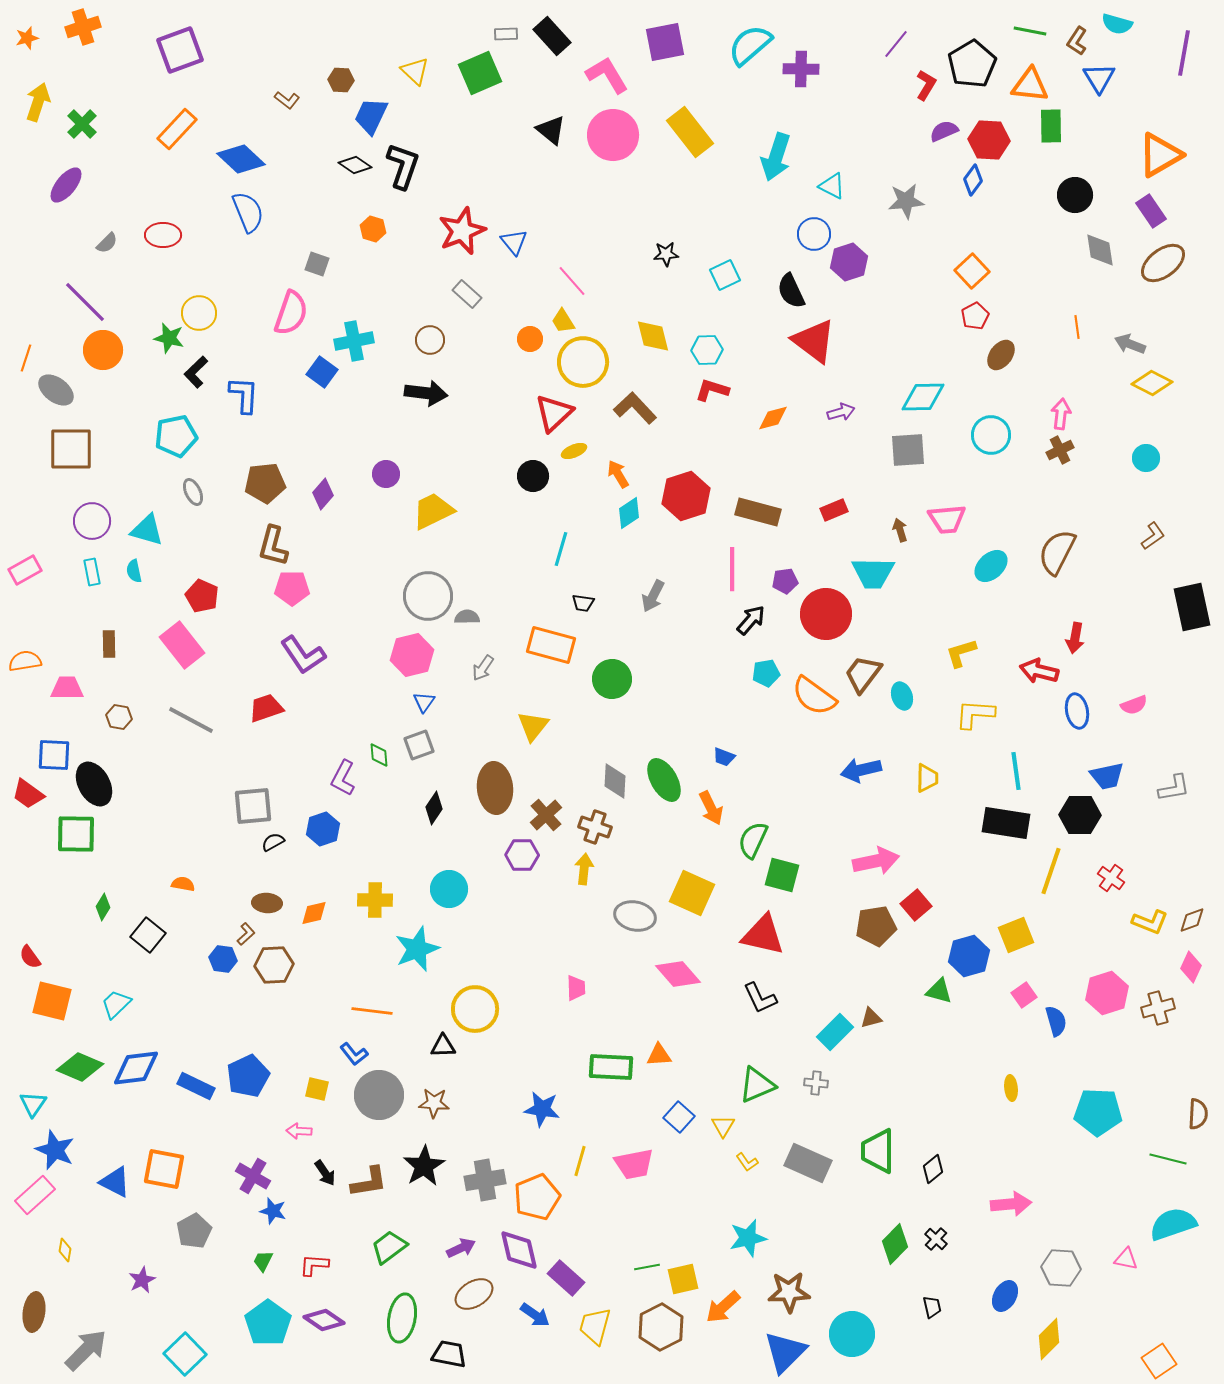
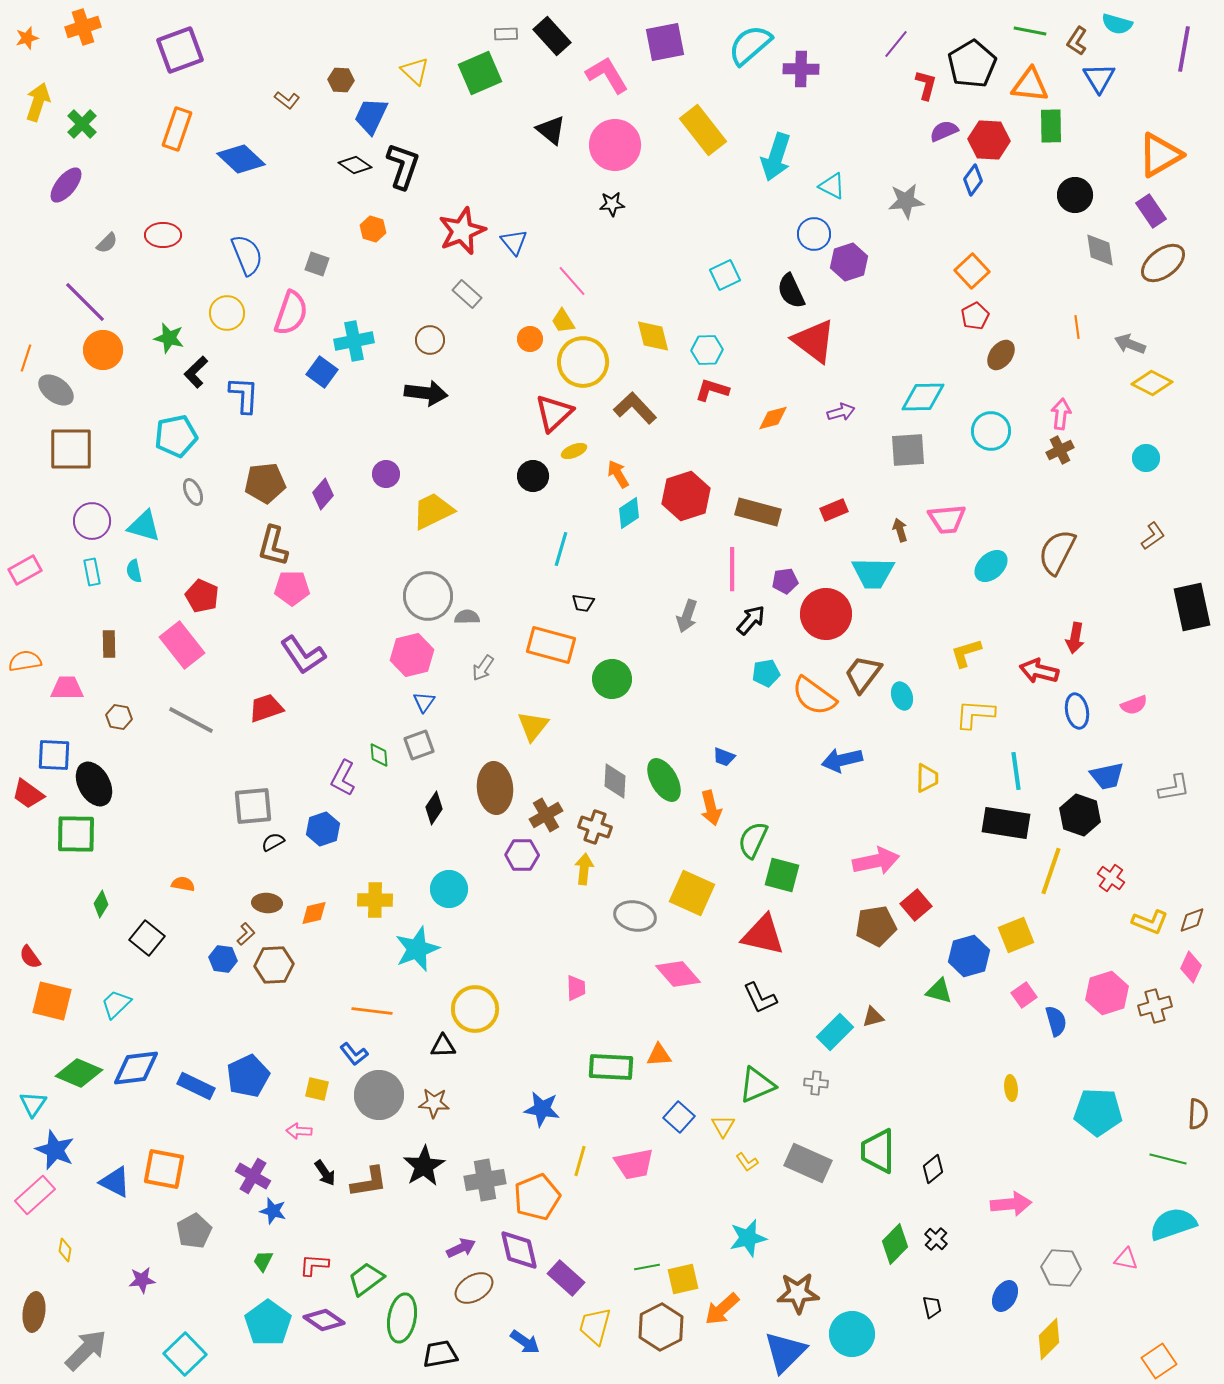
purple line at (1184, 53): moved 4 px up
red L-shape at (926, 85): rotated 16 degrees counterclockwise
orange rectangle at (177, 129): rotated 24 degrees counterclockwise
yellow rectangle at (690, 132): moved 13 px right, 2 px up
pink circle at (613, 135): moved 2 px right, 10 px down
blue semicircle at (248, 212): moved 1 px left, 43 px down
black star at (666, 254): moved 54 px left, 50 px up
yellow circle at (199, 313): moved 28 px right
cyan circle at (991, 435): moved 4 px up
cyan triangle at (147, 530): moved 3 px left, 4 px up
gray arrow at (653, 596): moved 34 px right, 20 px down; rotated 8 degrees counterclockwise
yellow L-shape at (961, 653): moved 5 px right
blue arrow at (861, 770): moved 19 px left, 10 px up
orange arrow at (711, 808): rotated 12 degrees clockwise
brown cross at (546, 815): rotated 12 degrees clockwise
black hexagon at (1080, 815): rotated 18 degrees clockwise
green diamond at (103, 907): moved 2 px left, 3 px up
black square at (148, 935): moved 1 px left, 3 px down
brown cross at (1158, 1008): moved 3 px left, 2 px up
brown triangle at (871, 1018): moved 2 px right, 1 px up
green diamond at (80, 1067): moved 1 px left, 6 px down
green trapezoid at (389, 1247): moved 23 px left, 32 px down
purple star at (142, 1280): rotated 20 degrees clockwise
brown star at (789, 1292): moved 9 px right, 1 px down
brown ellipse at (474, 1294): moved 6 px up
orange arrow at (723, 1307): moved 1 px left, 2 px down
blue arrow at (535, 1315): moved 10 px left, 27 px down
black trapezoid at (449, 1354): moved 9 px left; rotated 21 degrees counterclockwise
